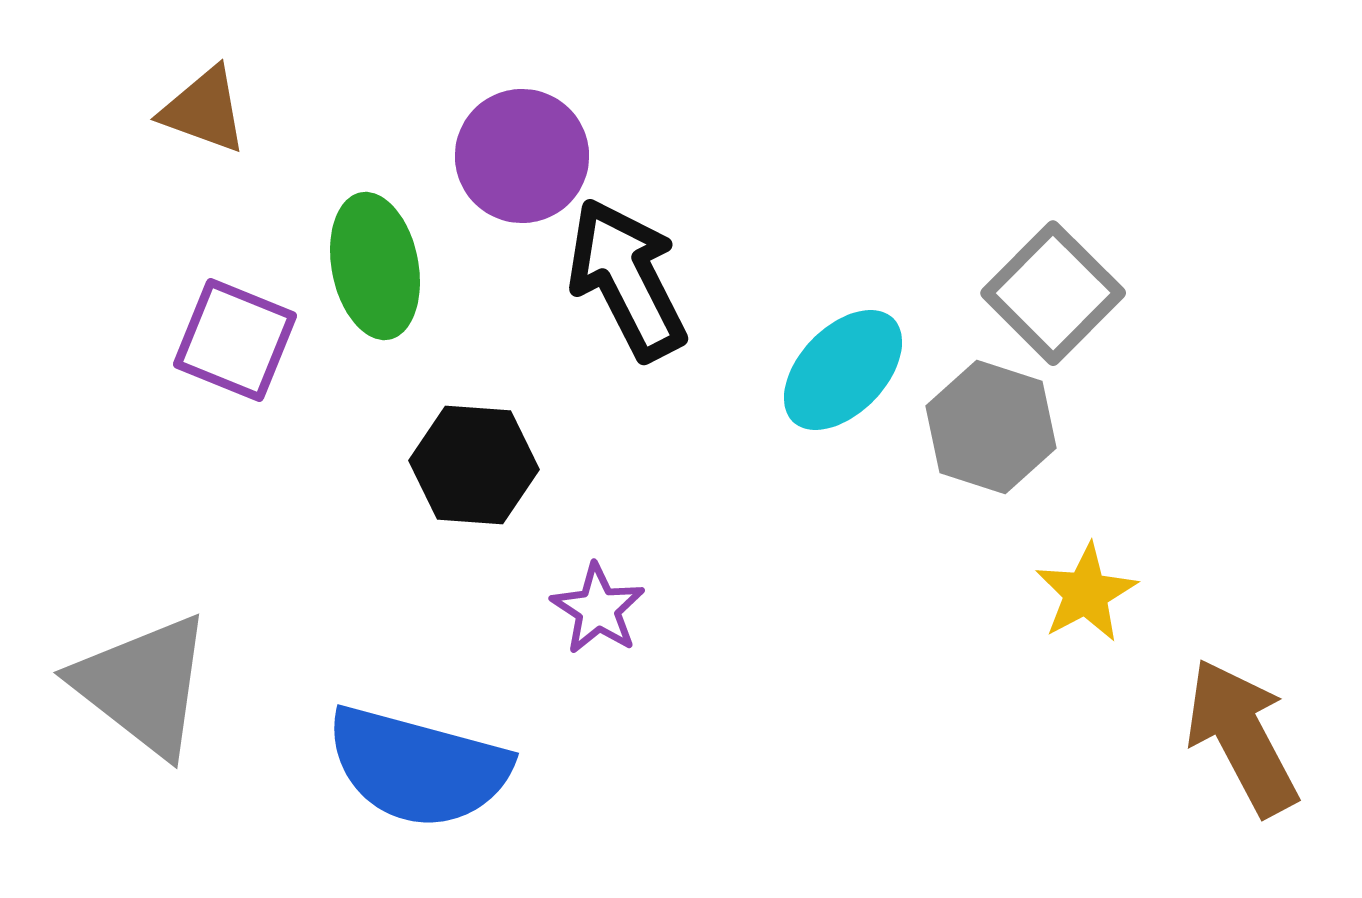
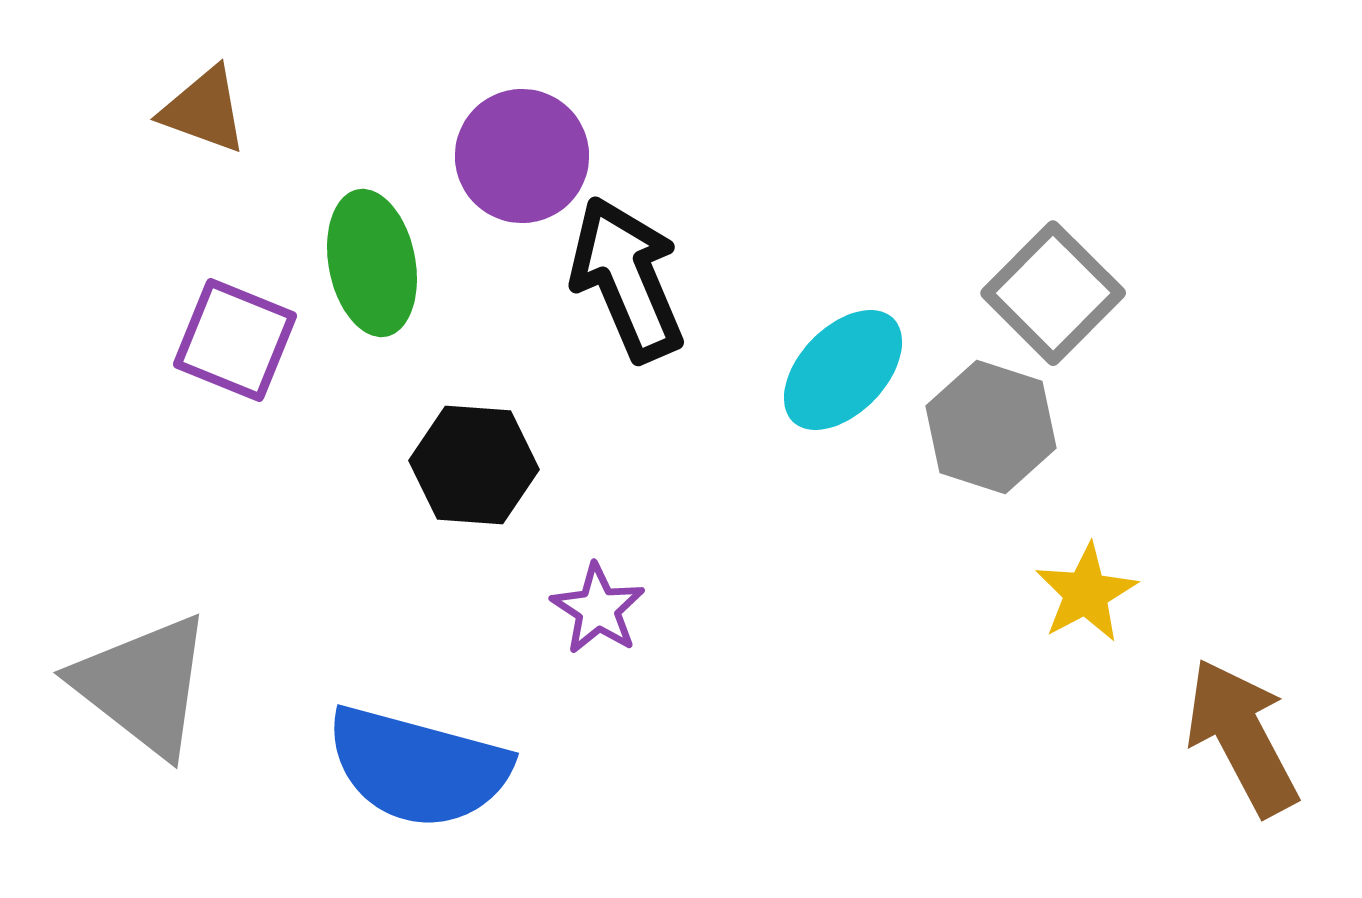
green ellipse: moved 3 px left, 3 px up
black arrow: rotated 4 degrees clockwise
